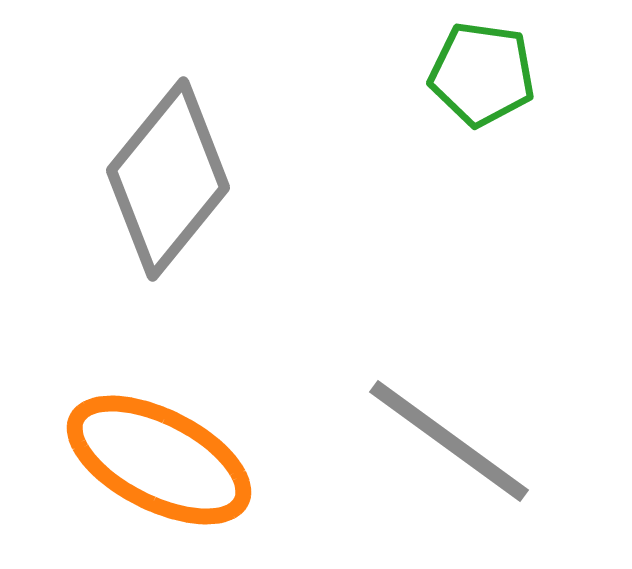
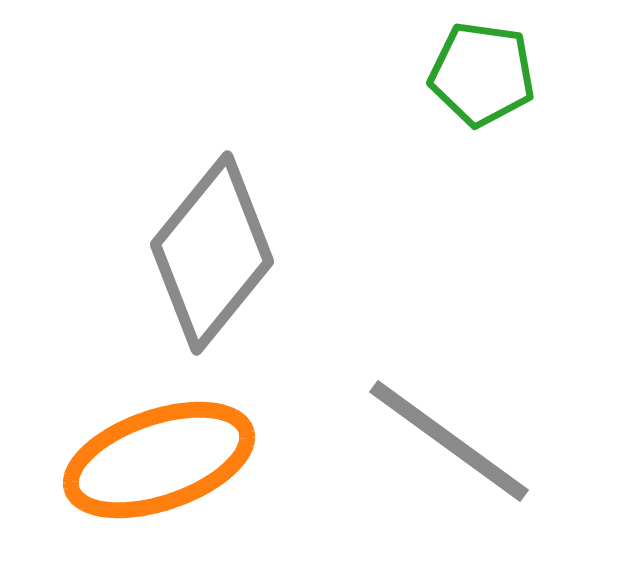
gray diamond: moved 44 px right, 74 px down
orange ellipse: rotated 46 degrees counterclockwise
